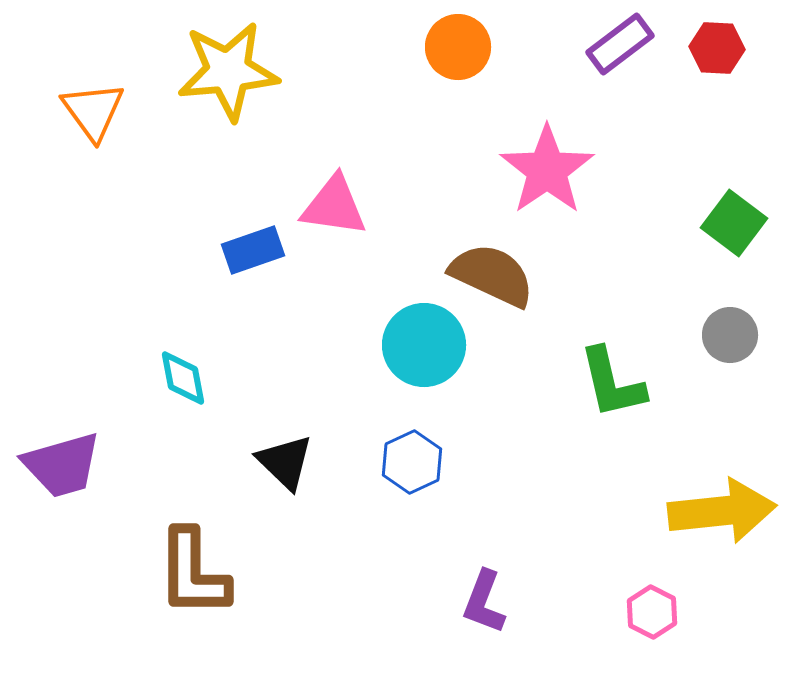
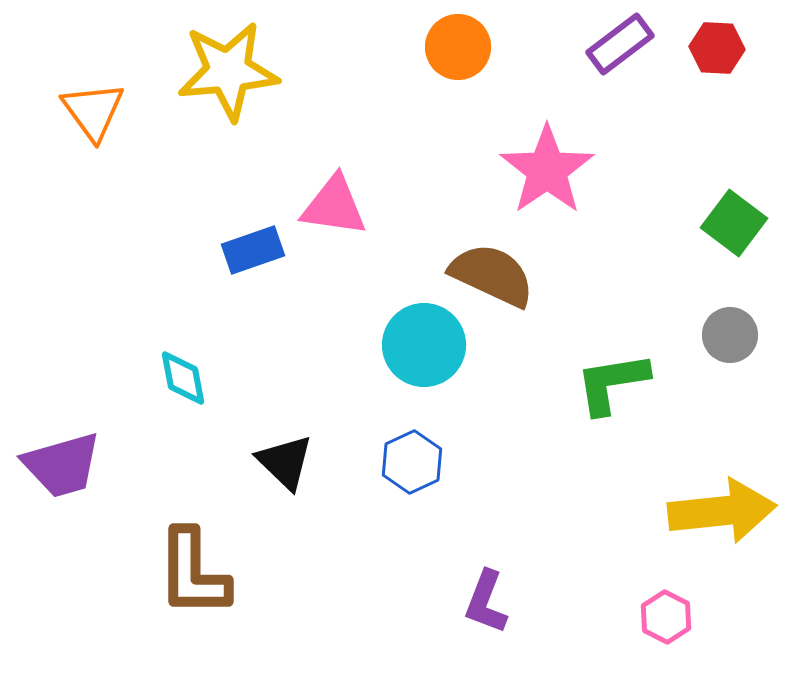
green L-shape: rotated 94 degrees clockwise
purple L-shape: moved 2 px right
pink hexagon: moved 14 px right, 5 px down
